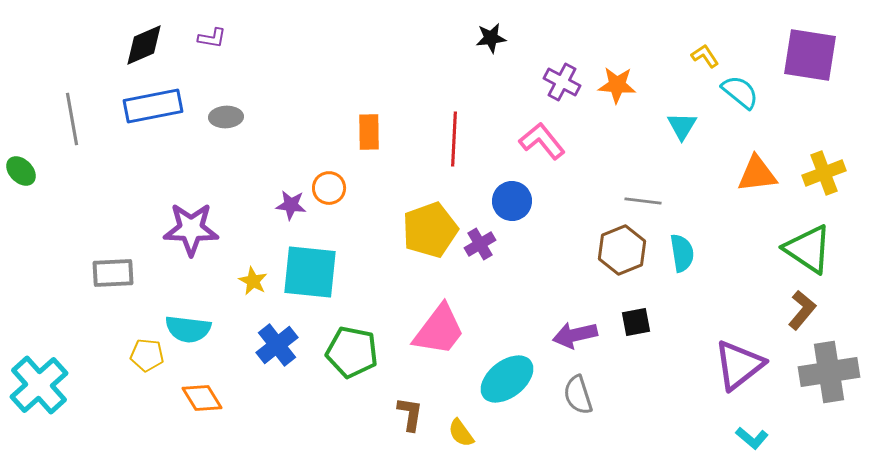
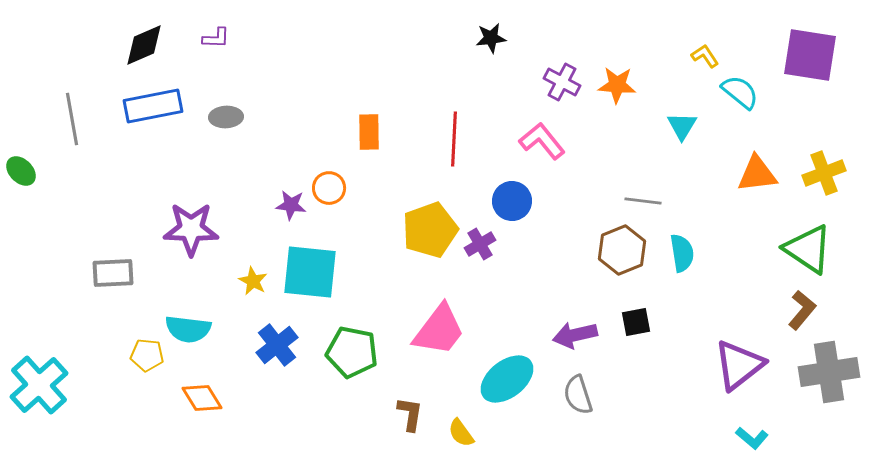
purple L-shape at (212, 38): moved 4 px right; rotated 8 degrees counterclockwise
